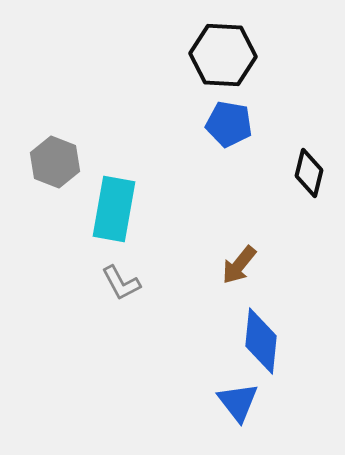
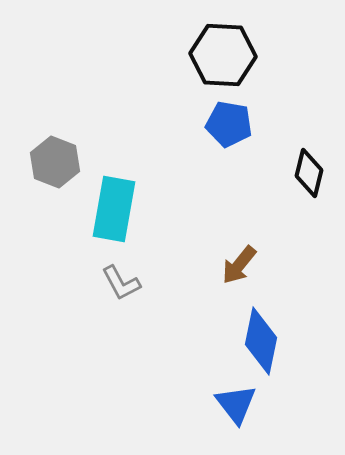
blue diamond: rotated 6 degrees clockwise
blue triangle: moved 2 px left, 2 px down
